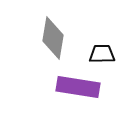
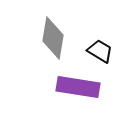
black trapezoid: moved 2 px left, 3 px up; rotated 32 degrees clockwise
